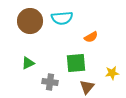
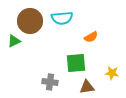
green triangle: moved 14 px left, 22 px up
yellow star: rotated 16 degrees clockwise
brown triangle: rotated 42 degrees clockwise
